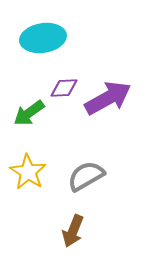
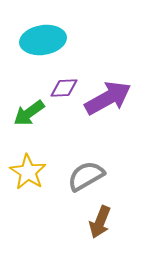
cyan ellipse: moved 2 px down
brown arrow: moved 27 px right, 9 px up
